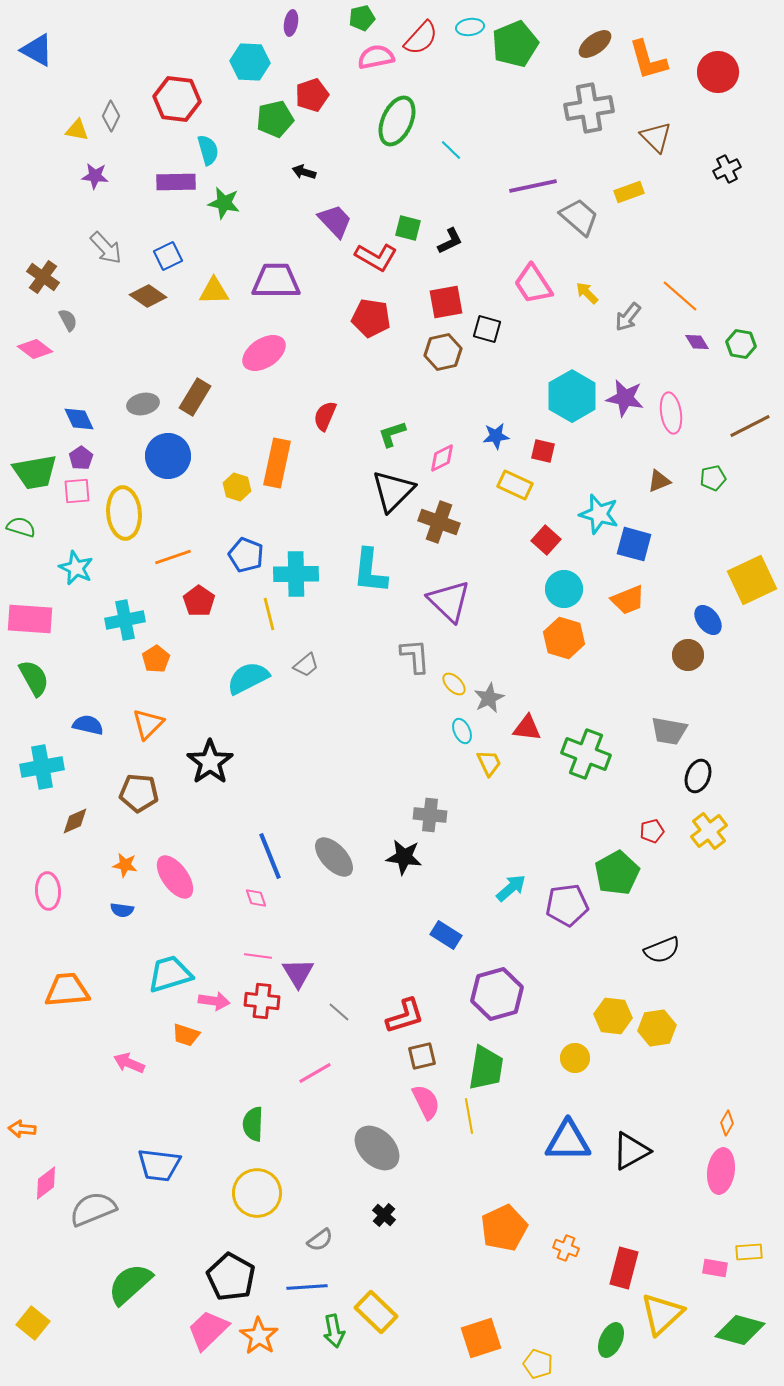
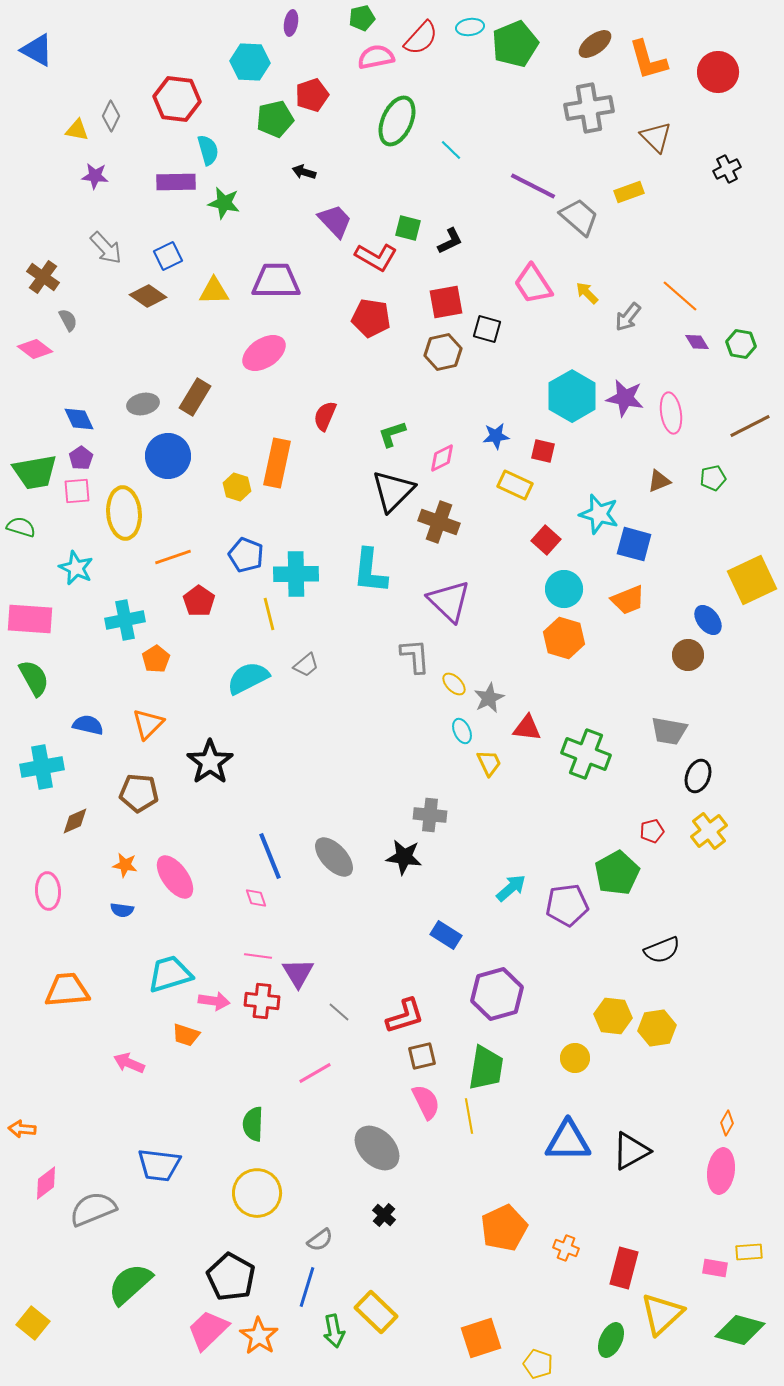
purple line at (533, 186): rotated 39 degrees clockwise
blue line at (307, 1287): rotated 69 degrees counterclockwise
